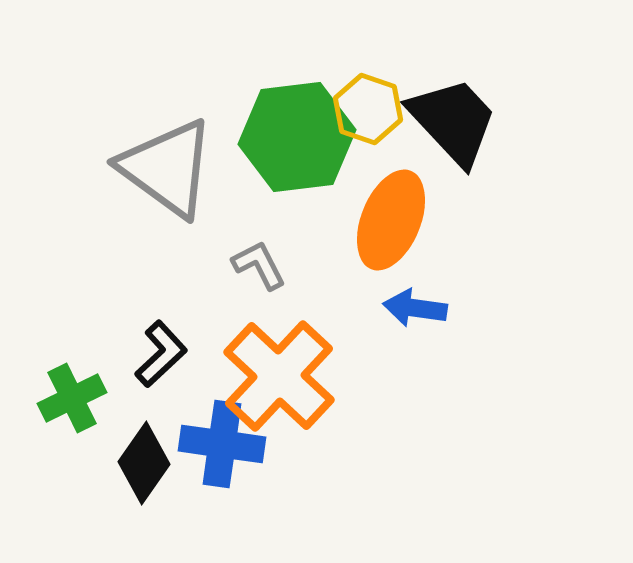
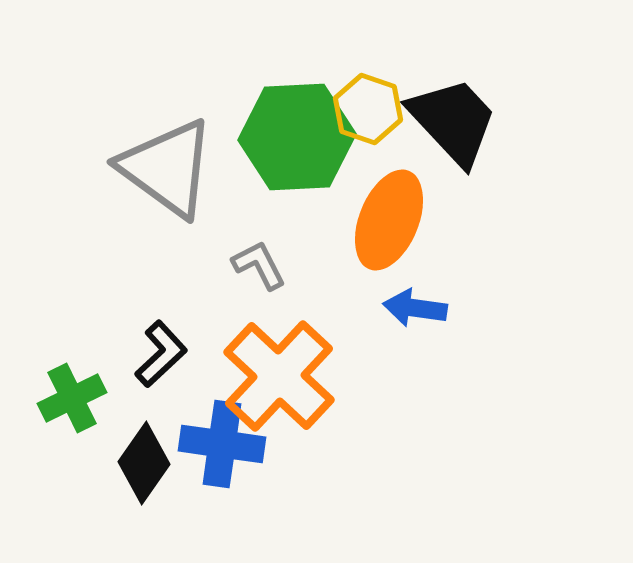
green hexagon: rotated 4 degrees clockwise
orange ellipse: moved 2 px left
